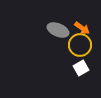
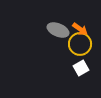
orange arrow: moved 2 px left, 1 px down
yellow circle: moved 1 px up
